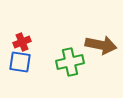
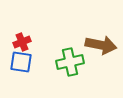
blue square: moved 1 px right
